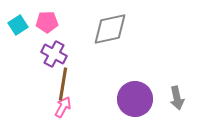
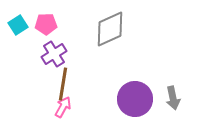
pink pentagon: moved 1 px left, 2 px down
gray diamond: rotated 12 degrees counterclockwise
purple cross: rotated 30 degrees clockwise
gray arrow: moved 4 px left
